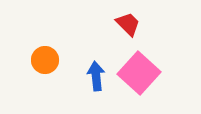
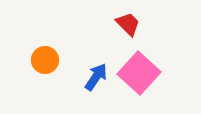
blue arrow: moved 1 px down; rotated 40 degrees clockwise
